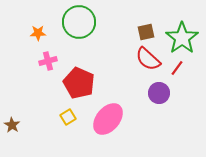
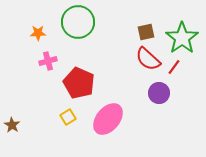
green circle: moved 1 px left
red line: moved 3 px left, 1 px up
